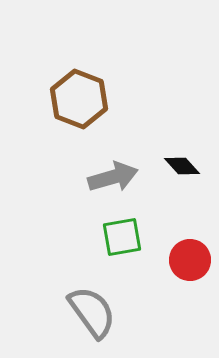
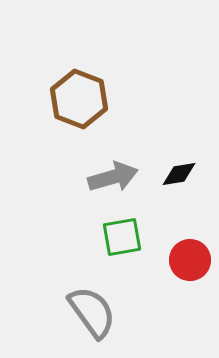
black diamond: moved 3 px left, 8 px down; rotated 57 degrees counterclockwise
